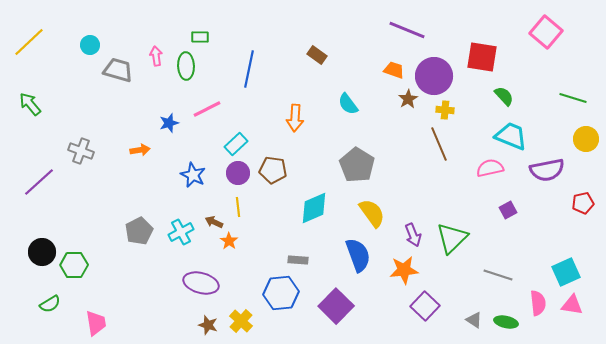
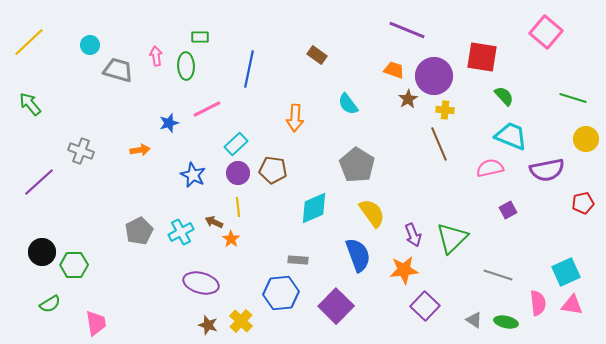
orange star at (229, 241): moved 2 px right, 2 px up
